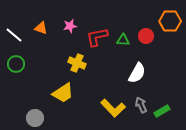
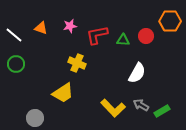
red L-shape: moved 2 px up
gray arrow: rotated 35 degrees counterclockwise
